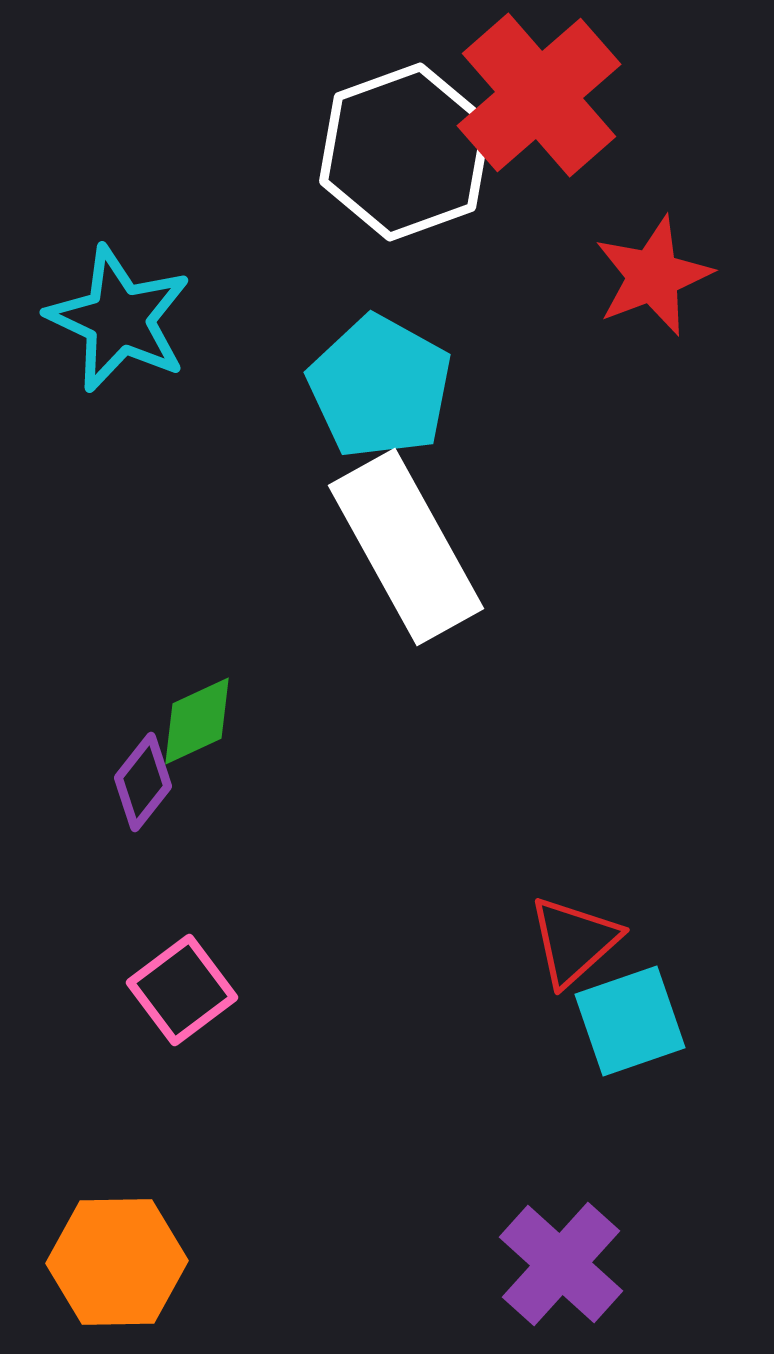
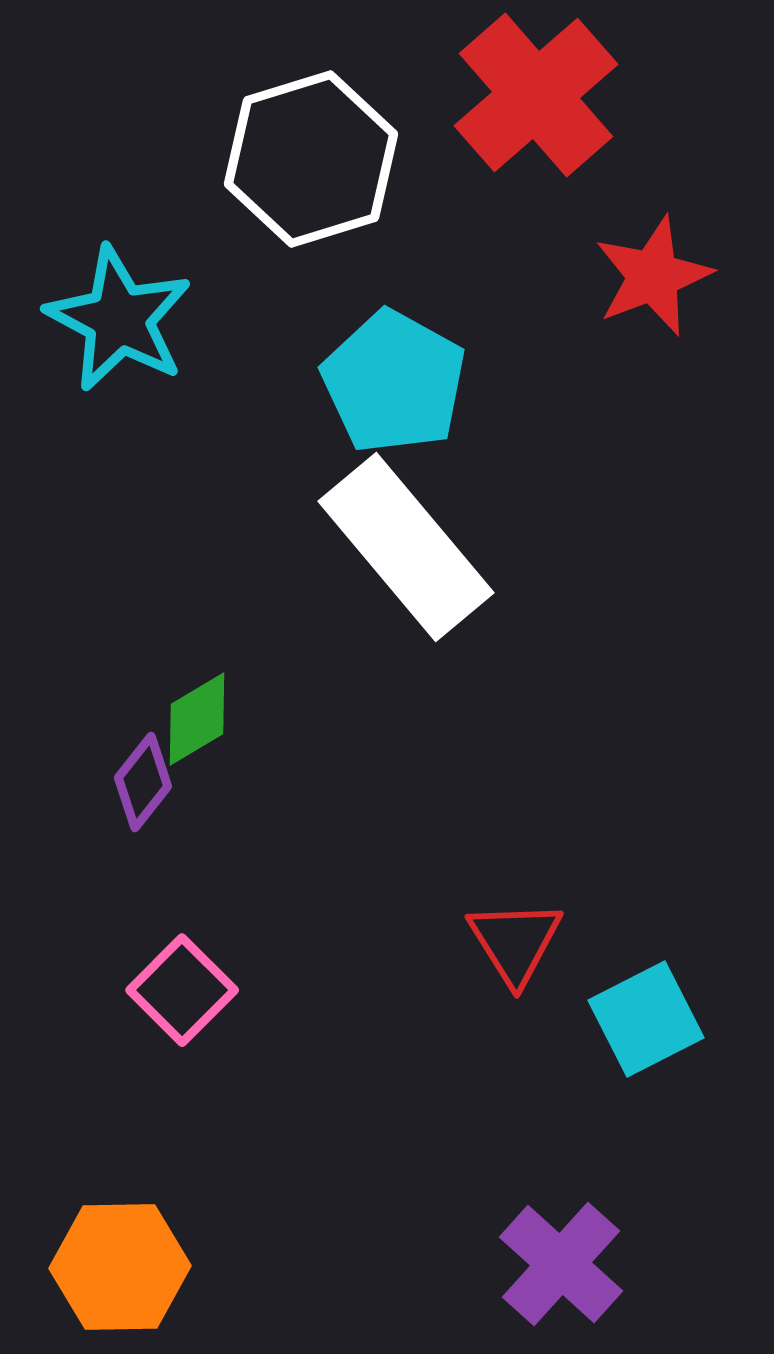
red cross: moved 3 px left
white hexagon: moved 94 px left, 7 px down; rotated 3 degrees clockwise
cyan star: rotated 3 degrees clockwise
cyan pentagon: moved 14 px right, 5 px up
white rectangle: rotated 11 degrees counterclockwise
green diamond: moved 2 px up; rotated 6 degrees counterclockwise
red triangle: moved 59 px left, 1 px down; rotated 20 degrees counterclockwise
pink square: rotated 8 degrees counterclockwise
cyan square: moved 16 px right, 2 px up; rotated 8 degrees counterclockwise
orange hexagon: moved 3 px right, 5 px down
